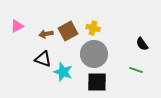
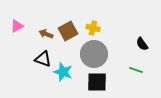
brown arrow: rotated 32 degrees clockwise
